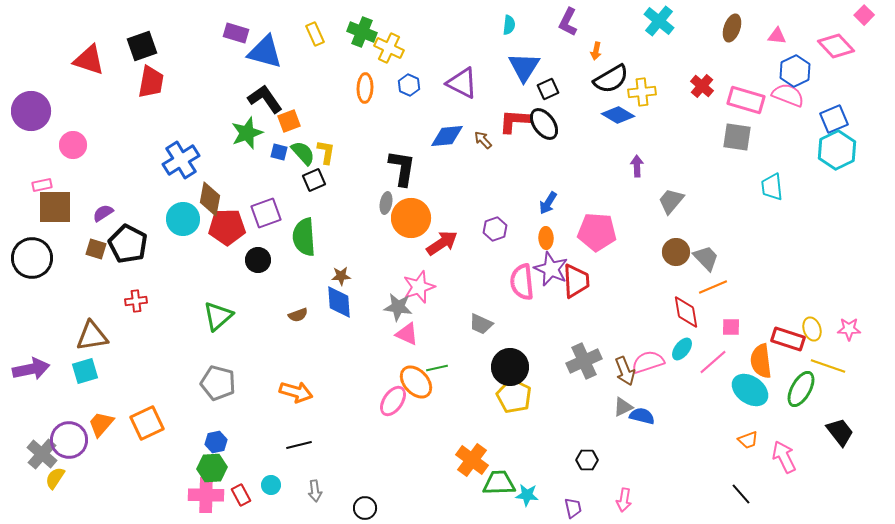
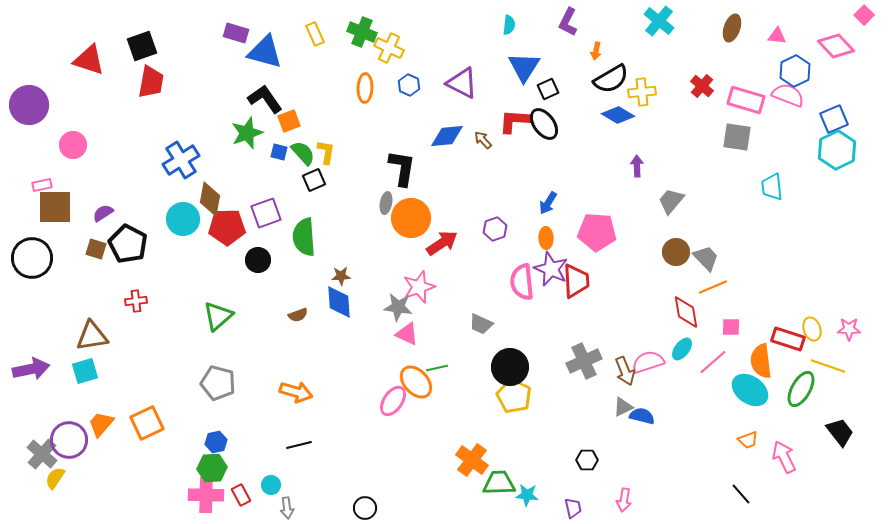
purple circle at (31, 111): moved 2 px left, 6 px up
gray arrow at (315, 491): moved 28 px left, 17 px down
